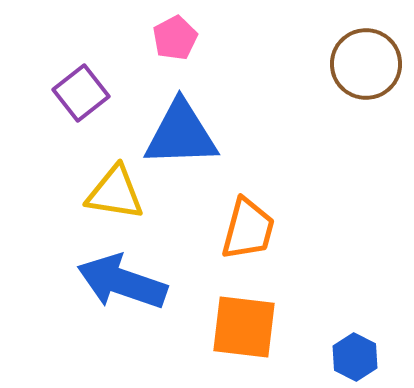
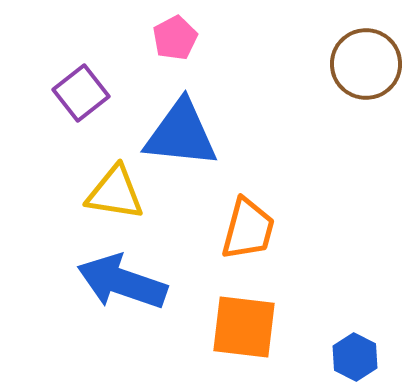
blue triangle: rotated 8 degrees clockwise
